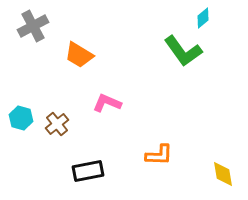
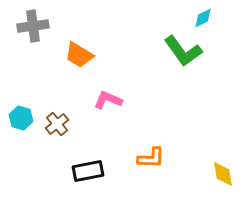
cyan diamond: rotated 15 degrees clockwise
gray cross: rotated 20 degrees clockwise
pink L-shape: moved 1 px right, 3 px up
orange L-shape: moved 8 px left, 3 px down
